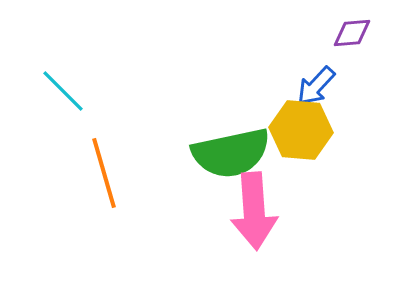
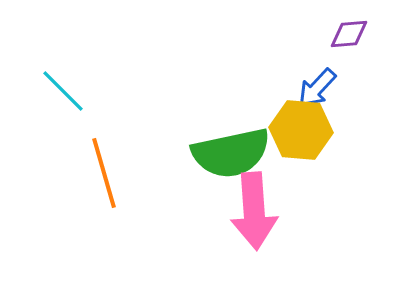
purple diamond: moved 3 px left, 1 px down
blue arrow: moved 1 px right, 2 px down
